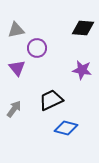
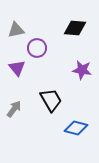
black diamond: moved 8 px left
black trapezoid: rotated 85 degrees clockwise
blue diamond: moved 10 px right
